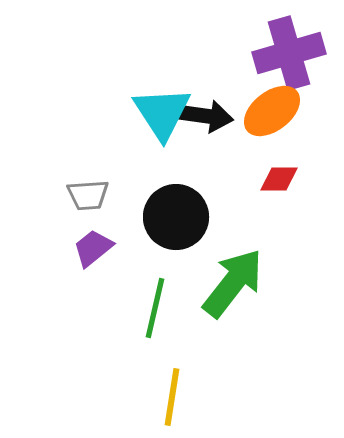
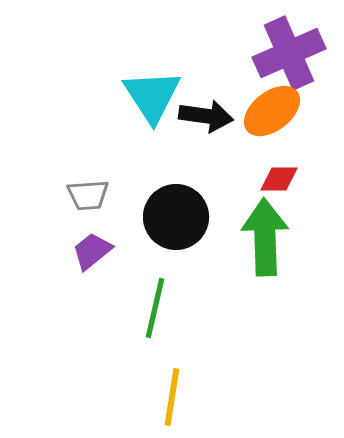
purple cross: rotated 8 degrees counterclockwise
cyan triangle: moved 10 px left, 17 px up
purple trapezoid: moved 1 px left, 3 px down
green arrow: moved 32 px right, 46 px up; rotated 40 degrees counterclockwise
